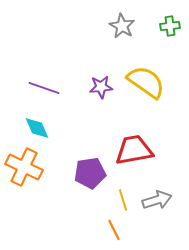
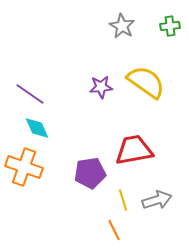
purple line: moved 14 px left, 6 px down; rotated 16 degrees clockwise
orange cross: rotated 6 degrees counterclockwise
